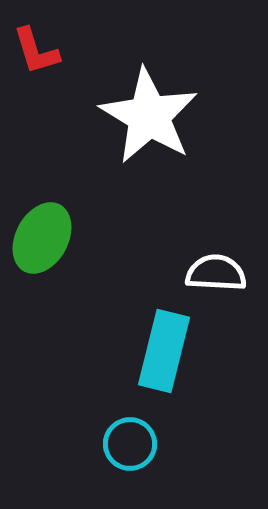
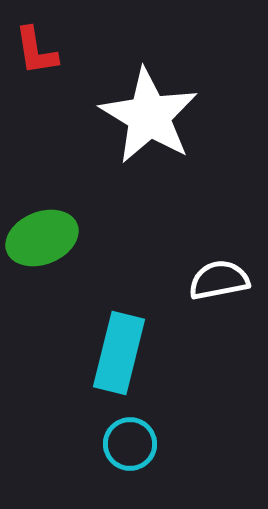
red L-shape: rotated 8 degrees clockwise
green ellipse: rotated 40 degrees clockwise
white semicircle: moved 3 px right, 7 px down; rotated 14 degrees counterclockwise
cyan rectangle: moved 45 px left, 2 px down
